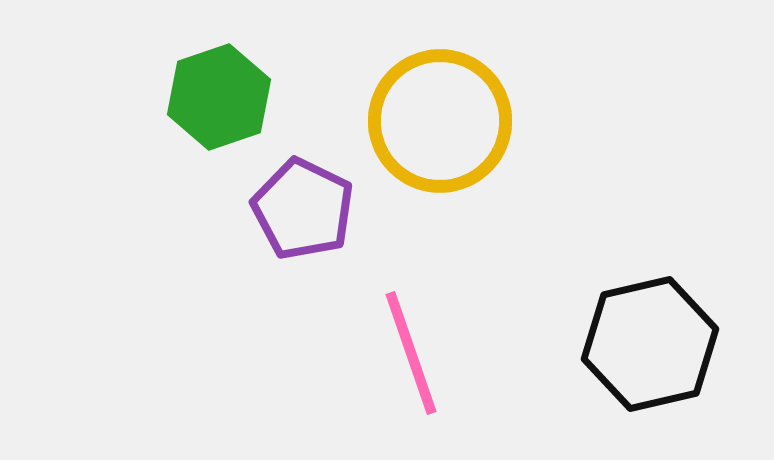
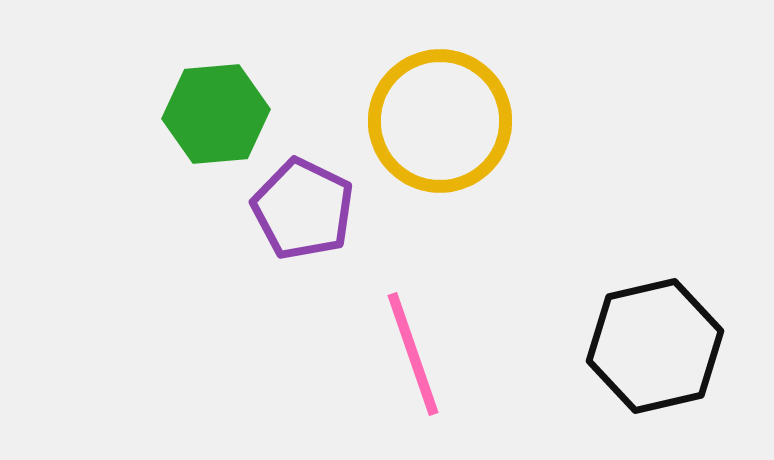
green hexagon: moved 3 px left, 17 px down; rotated 14 degrees clockwise
black hexagon: moved 5 px right, 2 px down
pink line: moved 2 px right, 1 px down
